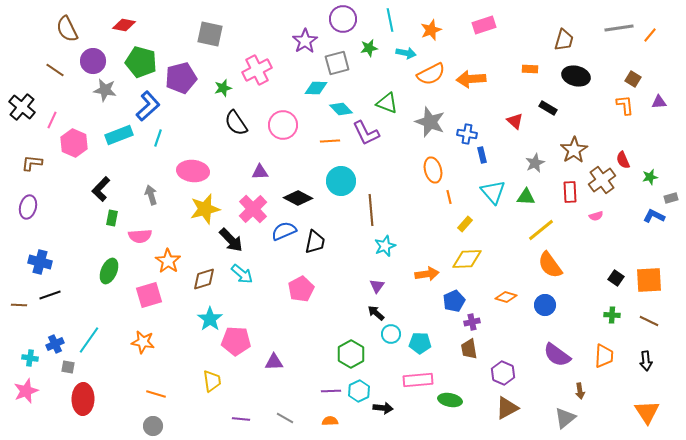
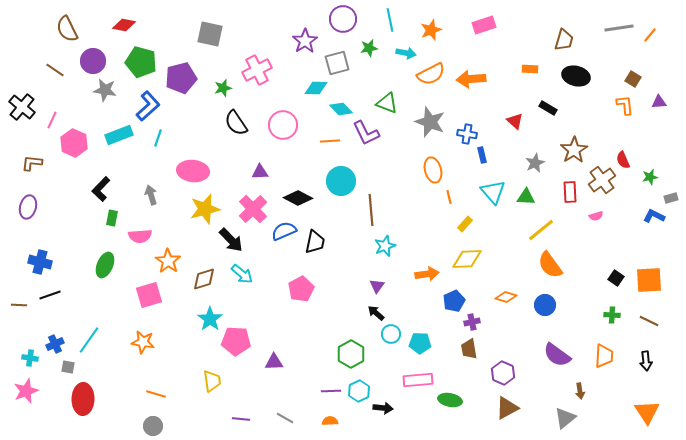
green ellipse at (109, 271): moved 4 px left, 6 px up
